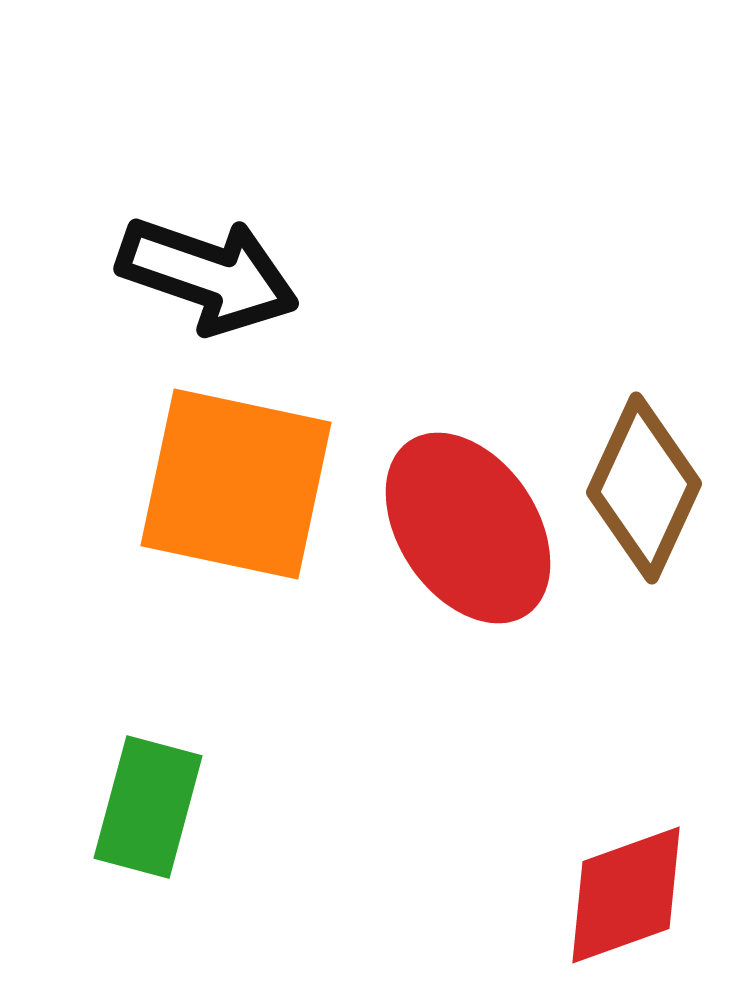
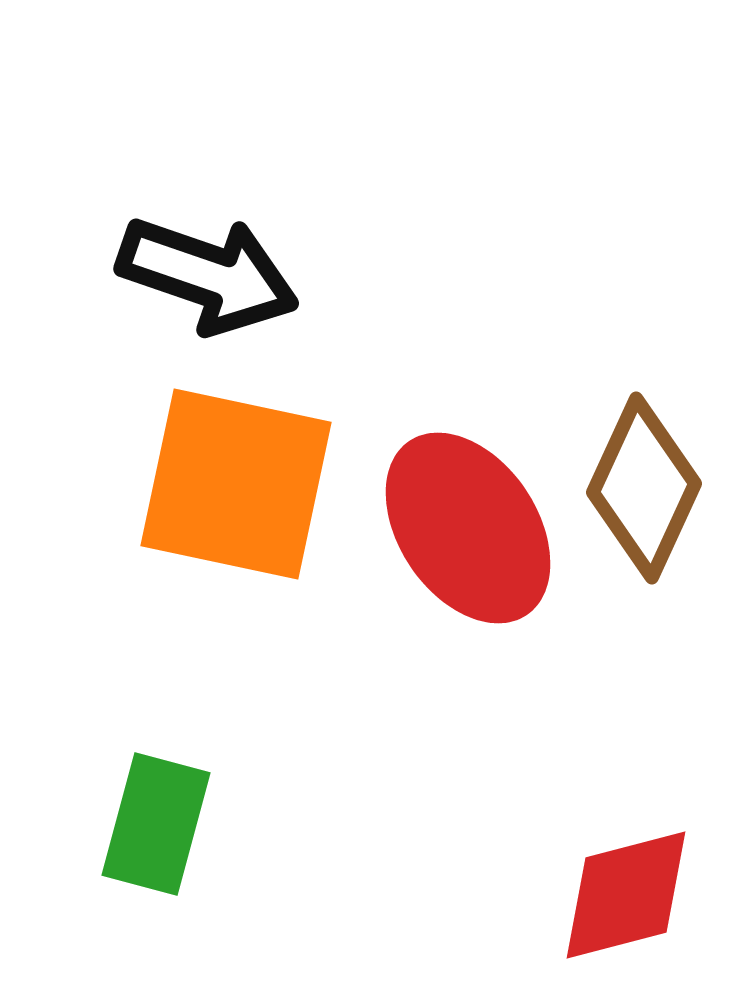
green rectangle: moved 8 px right, 17 px down
red diamond: rotated 5 degrees clockwise
